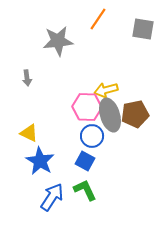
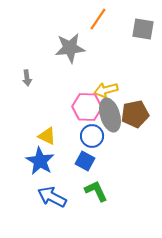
gray star: moved 12 px right, 7 px down
yellow triangle: moved 18 px right, 3 px down
green L-shape: moved 11 px right, 1 px down
blue arrow: rotated 96 degrees counterclockwise
